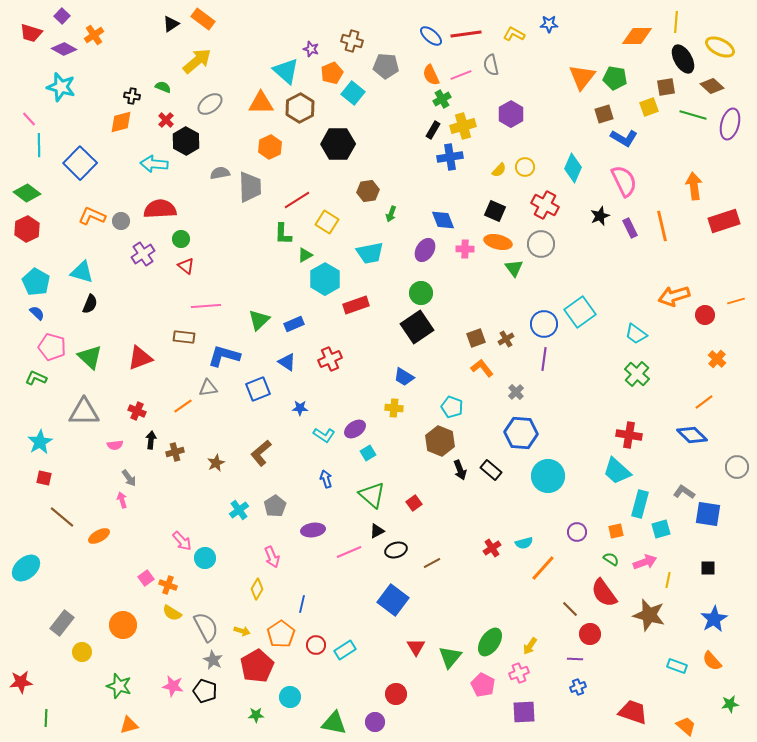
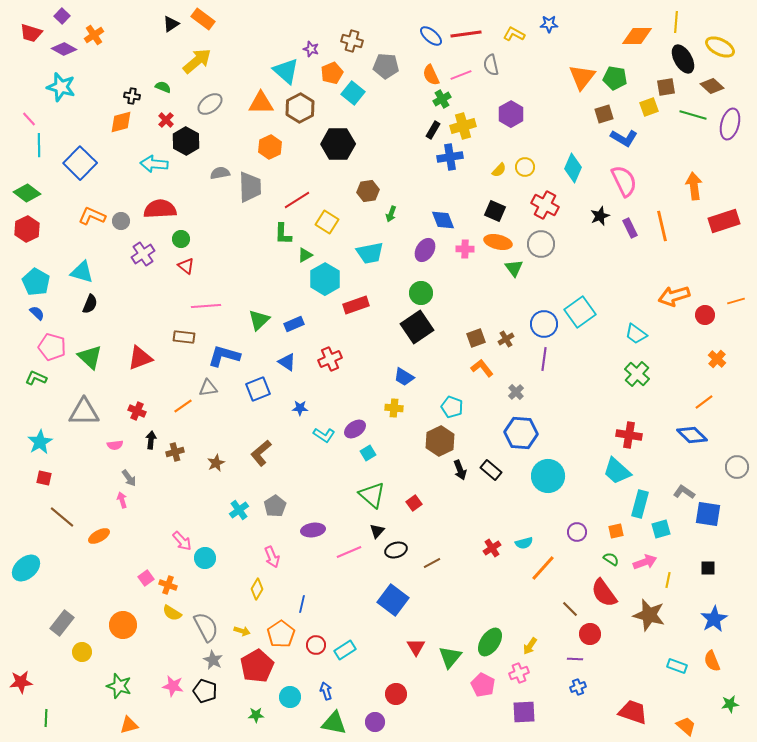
brown hexagon at (440, 441): rotated 12 degrees clockwise
blue arrow at (326, 479): moved 212 px down
black triangle at (377, 531): rotated 21 degrees counterclockwise
orange semicircle at (712, 661): rotated 20 degrees clockwise
